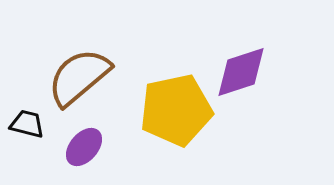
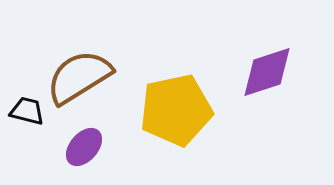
purple diamond: moved 26 px right
brown semicircle: rotated 8 degrees clockwise
black trapezoid: moved 13 px up
